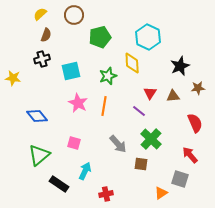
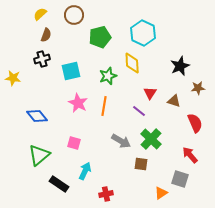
cyan hexagon: moved 5 px left, 4 px up
brown triangle: moved 1 px right, 5 px down; rotated 24 degrees clockwise
gray arrow: moved 3 px right, 3 px up; rotated 18 degrees counterclockwise
